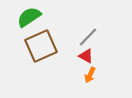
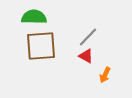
green semicircle: moved 5 px right; rotated 35 degrees clockwise
brown square: rotated 20 degrees clockwise
orange arrow: moved 15 px right
